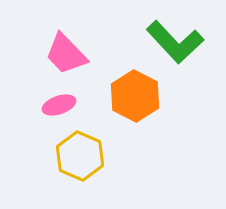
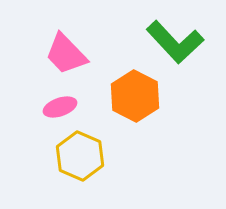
pink ellipse: moved 1 px right, 2 px down
